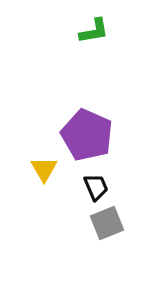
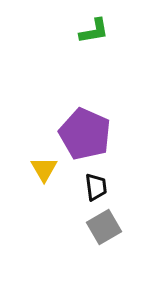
purple pentagon: moved 2 px left, 1 px up
black trapezoid: rotated 16 degrees clockwise
gray square: moved 3 px left, 4 px down; rotated 8 degrees counterclockwise
